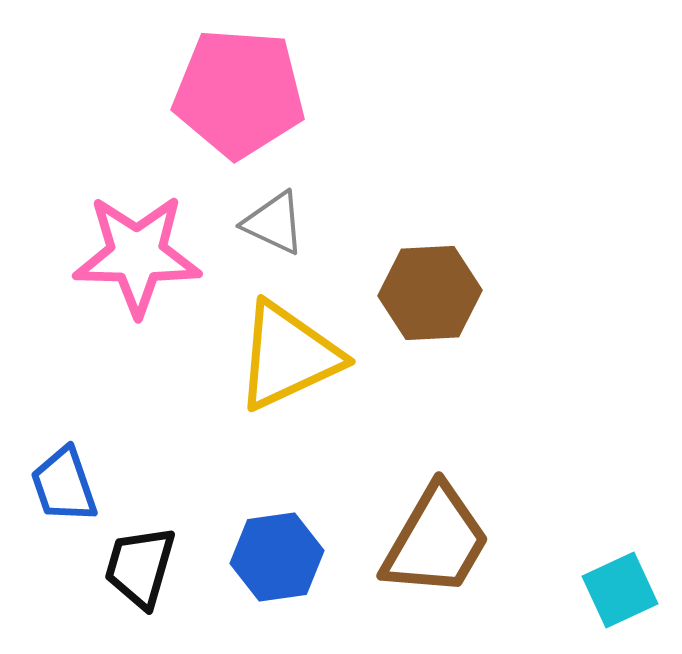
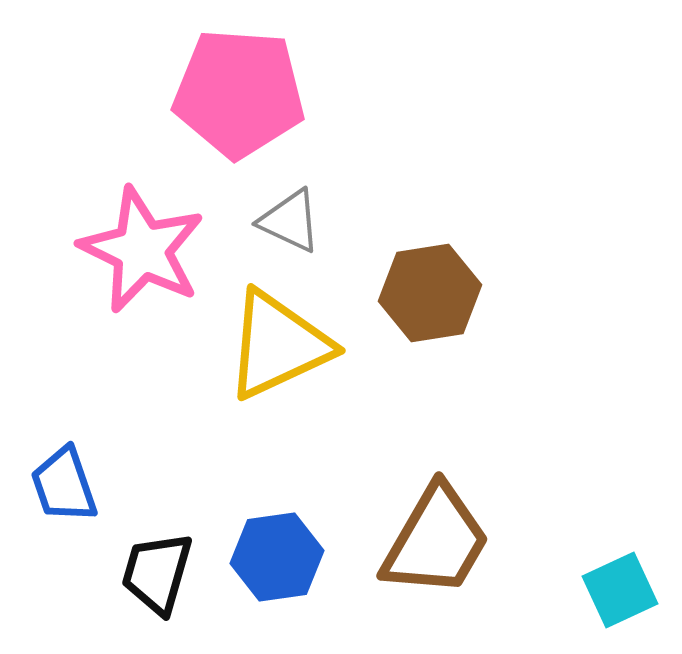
gray triangle: moved 16 px right, 2 px up
pink star: moved 5 px right, 5 px up; rotated 25 degrees clockwise
brown hexagon: rotated 6 degrees counterclockwise
yellow triangle: moved 10 px left, 11 px up
black trapezoid: moved 17 px right, 6 px down
